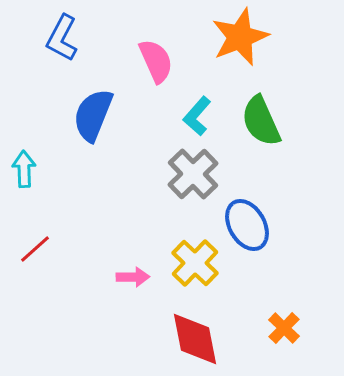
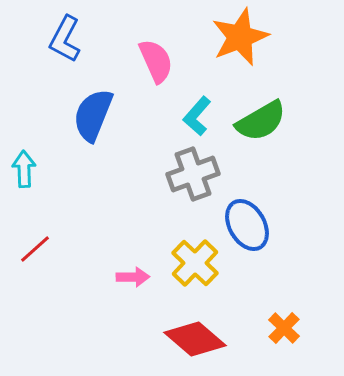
blue L-shape: moved 3 px right, 1 px down
green semicircle: rotated 96 degrees counterclockwise
gray cross: rotated 24 degrees clockwise
red diamond: rotated 38 degrees counterclockwise
